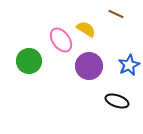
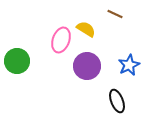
brown line: moved 1 px left
pink ellipse: rotated 55 degrees clockwise
green circle: moved 12 px left
purple circle: moved 2 px left
black ellipse: rotated 50 degrees clockwise
